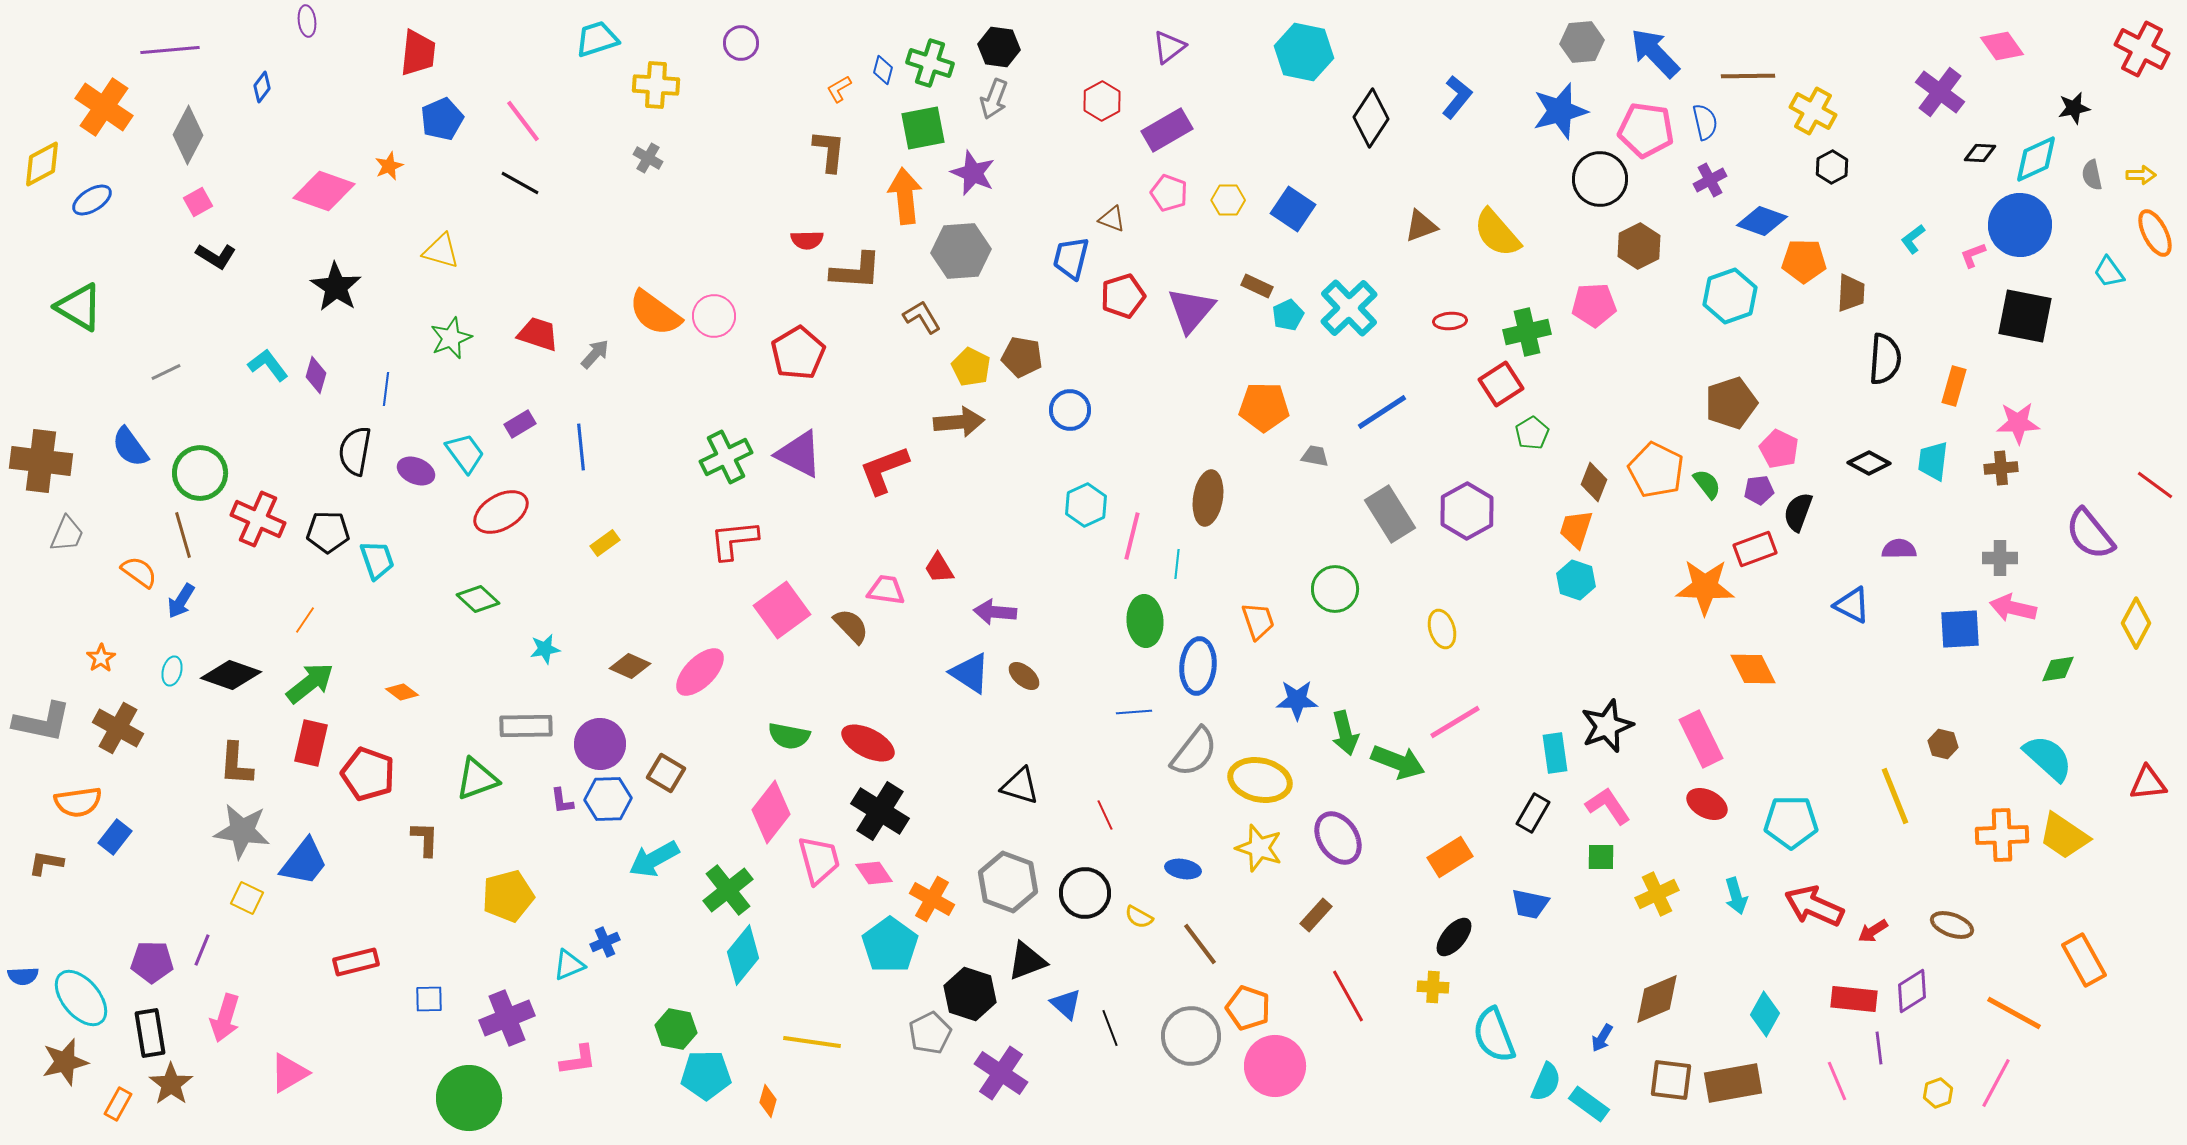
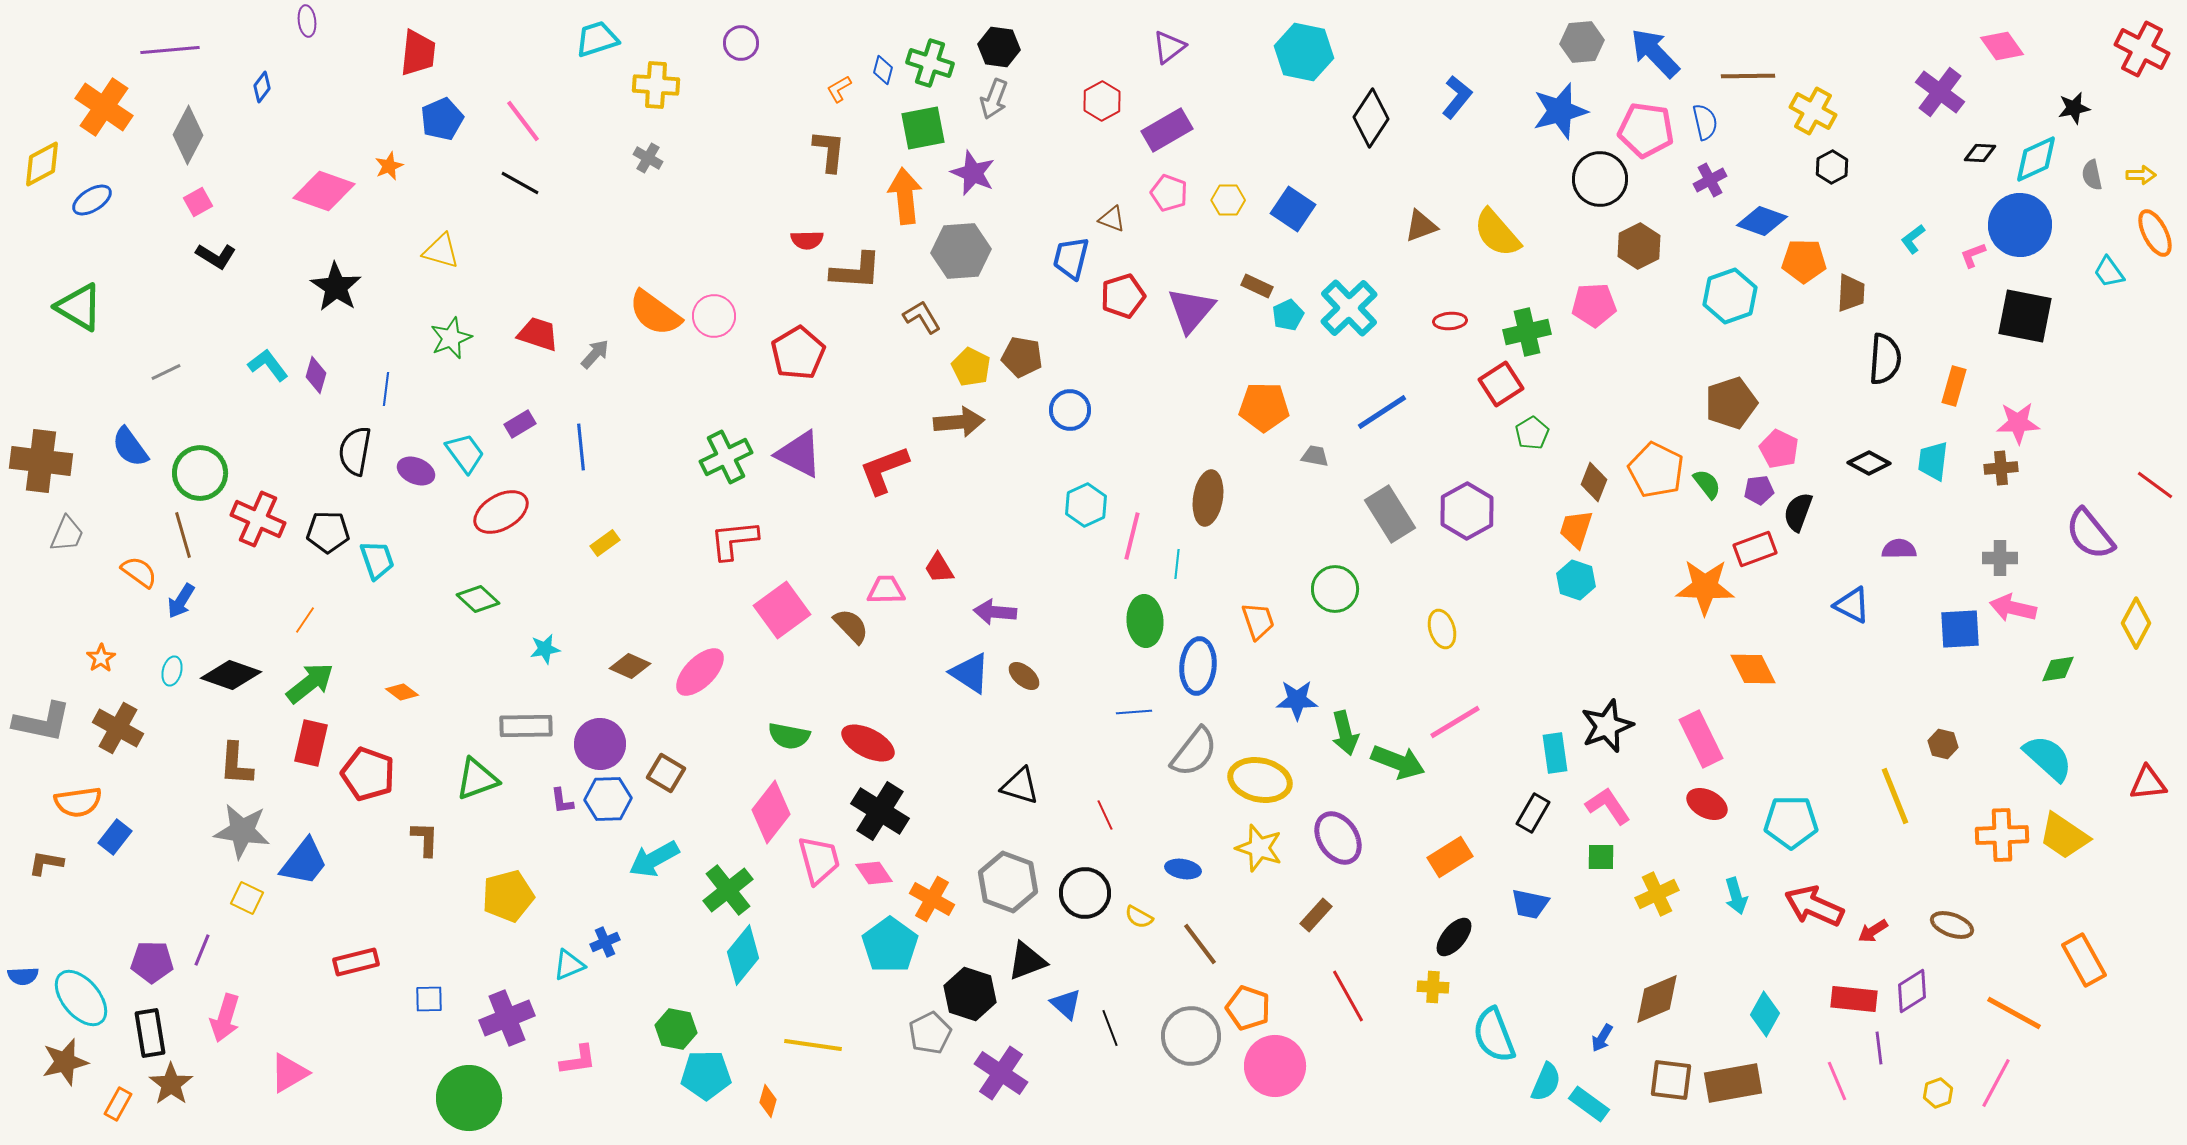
pink trapezoid at (886, 590): rotated 9 degrees counterclockwise
yellow line at (812, 1042): moved 1 px right, 3 px down
